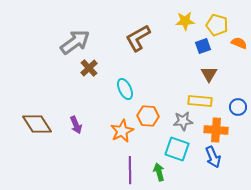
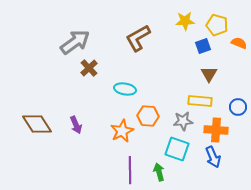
cyan ellipse: rotated 55 degrees counterclockwise
